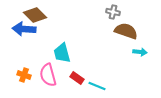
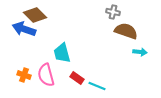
blue arrow: rotated 15 degrees clockwise
pink semicircle: moved 2 px left
